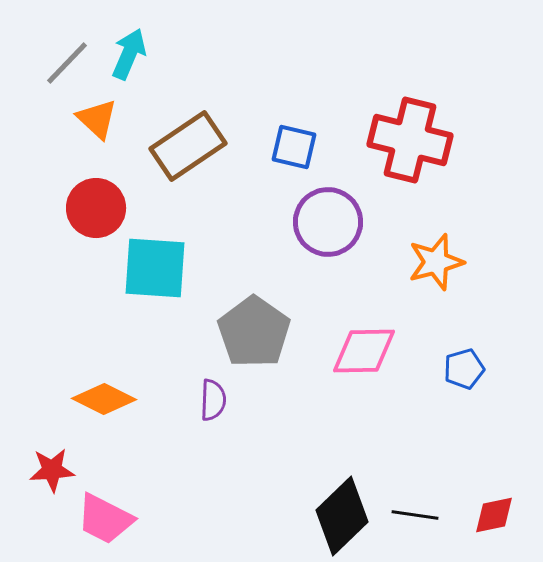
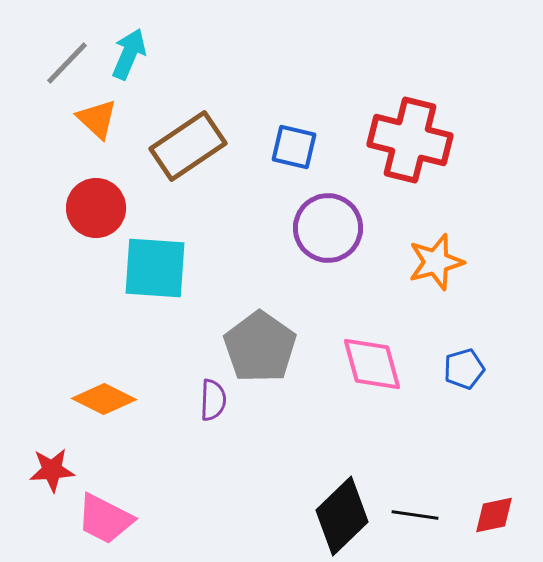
purple circle: moved 6 px down
gray pentagon: moved 6 px right, 15 px down
pink diamond: moved 8 px right, 13 px down; rotated 76 degrees clockwise
